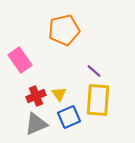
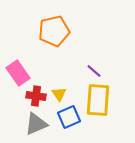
orange pentagon: moved 10 px left, 1 px down
pink rectangle: moved 2 px left, 13 px down
red cross: rotated 30 degrees clockwise
